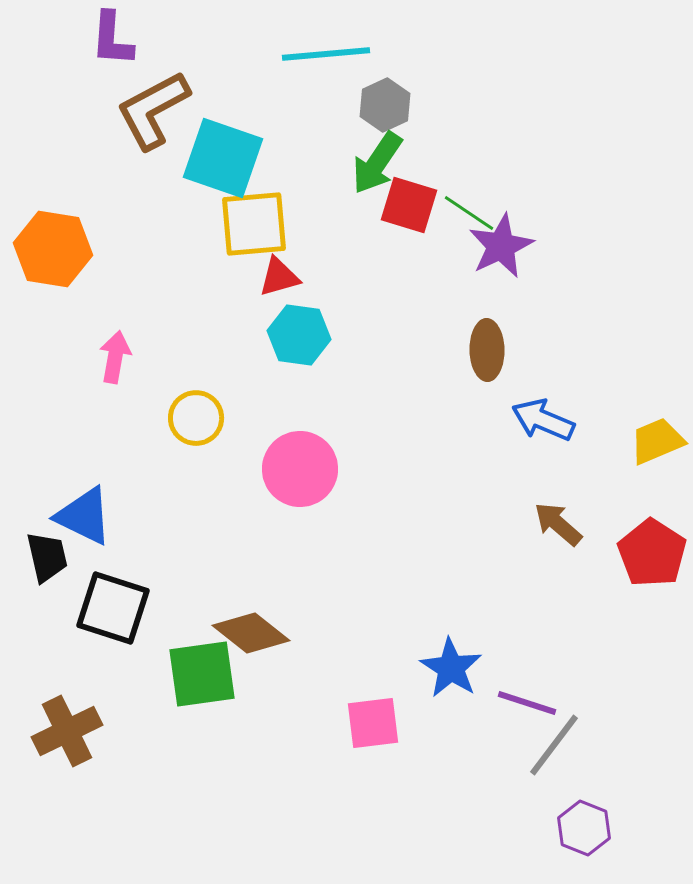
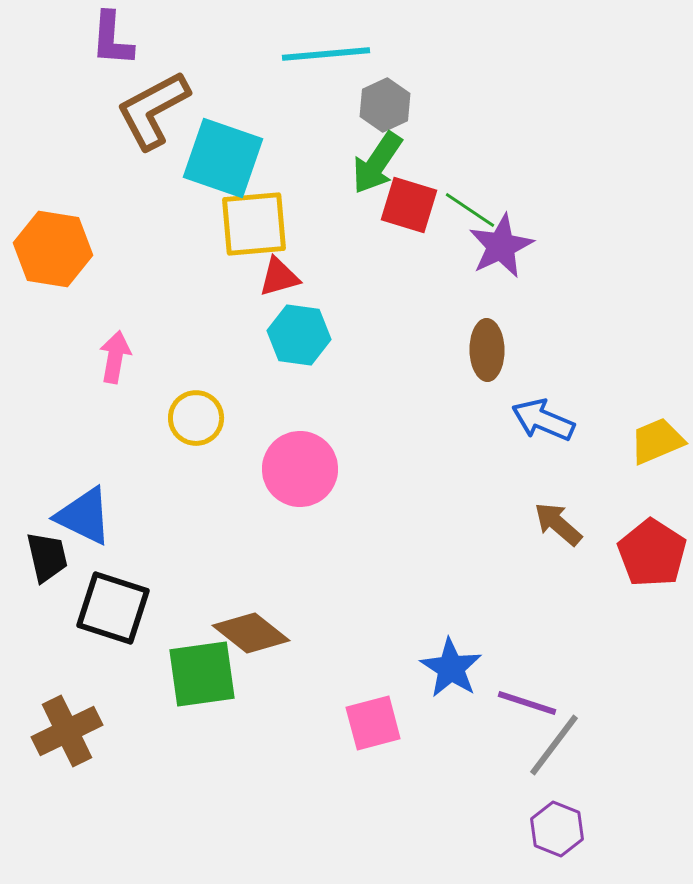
green line: moved 1 px right, 3 px up
pink square: rotated 8 degrees counterclockwise
purple hexagon: moved 27 px left, 1 px down
